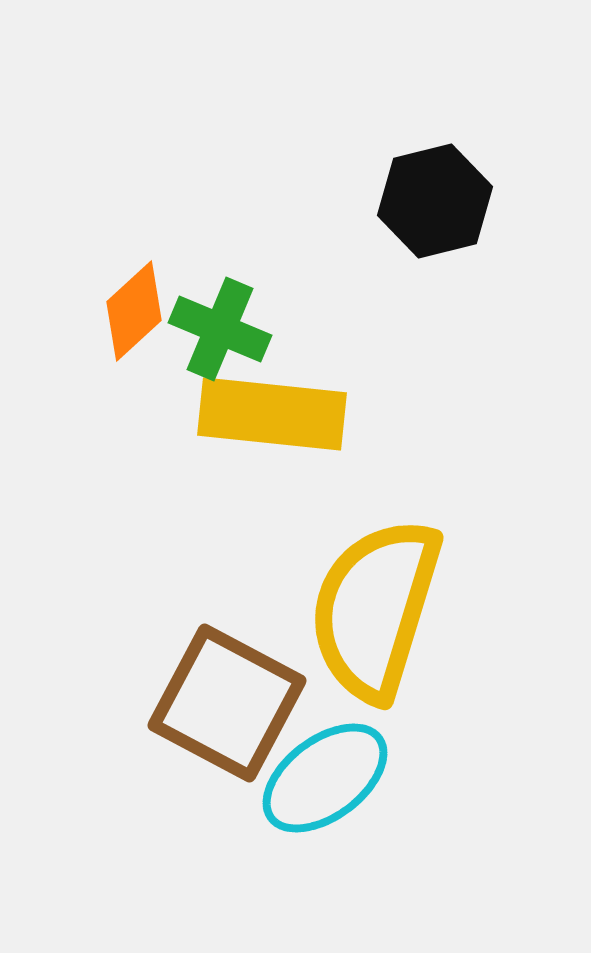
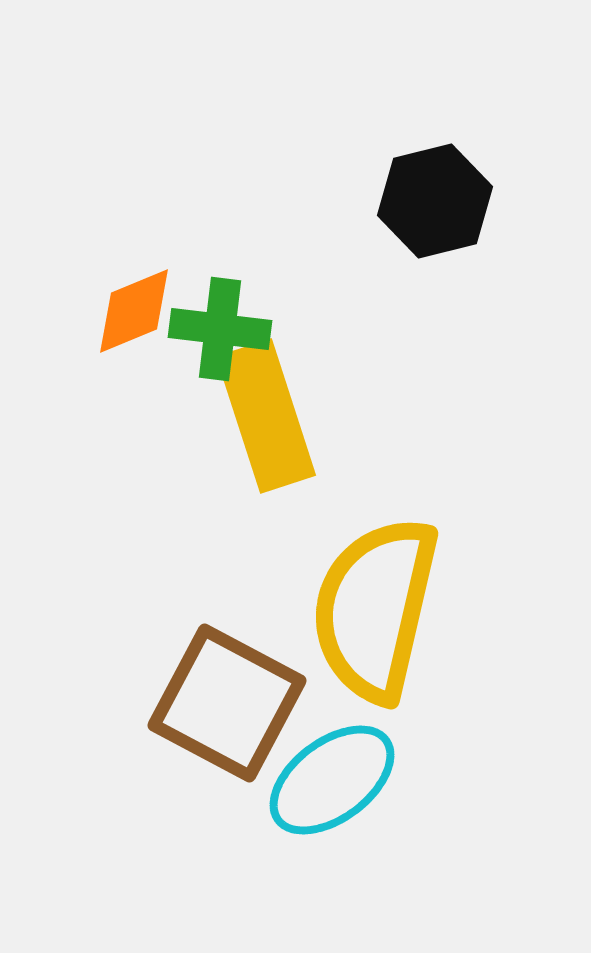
orange diamond: rotated 20 degrees clockwise
green cross: rotated 16 degrees counterclockwise
yellow rectangle: moved 6 px left, 2 px down; rotated 66 degrees clockwise
yellow semicircle: rotated 4 degrees counterclockwise
cyan ellipse: moved 7 px right, 2 px down
